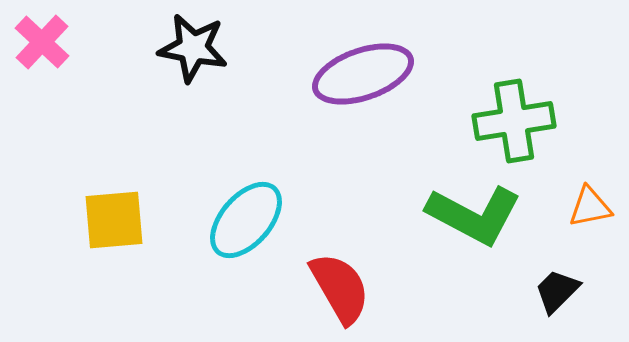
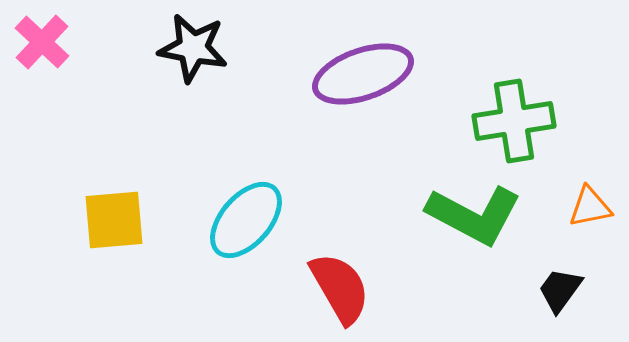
black trapezoid: moved 3 px right, 1 px up; rotated 9 degrees counterclockwise
